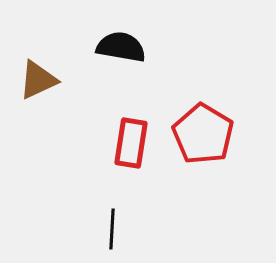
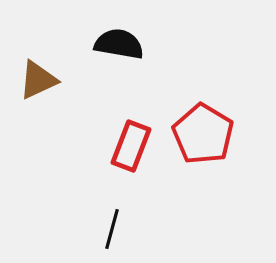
black semicircle: moved 2 px left, 3 px up
red rectangle: moved 3 px down; rotated 12 degrees clockwise
black line: rotated 12 degrees clockwise
